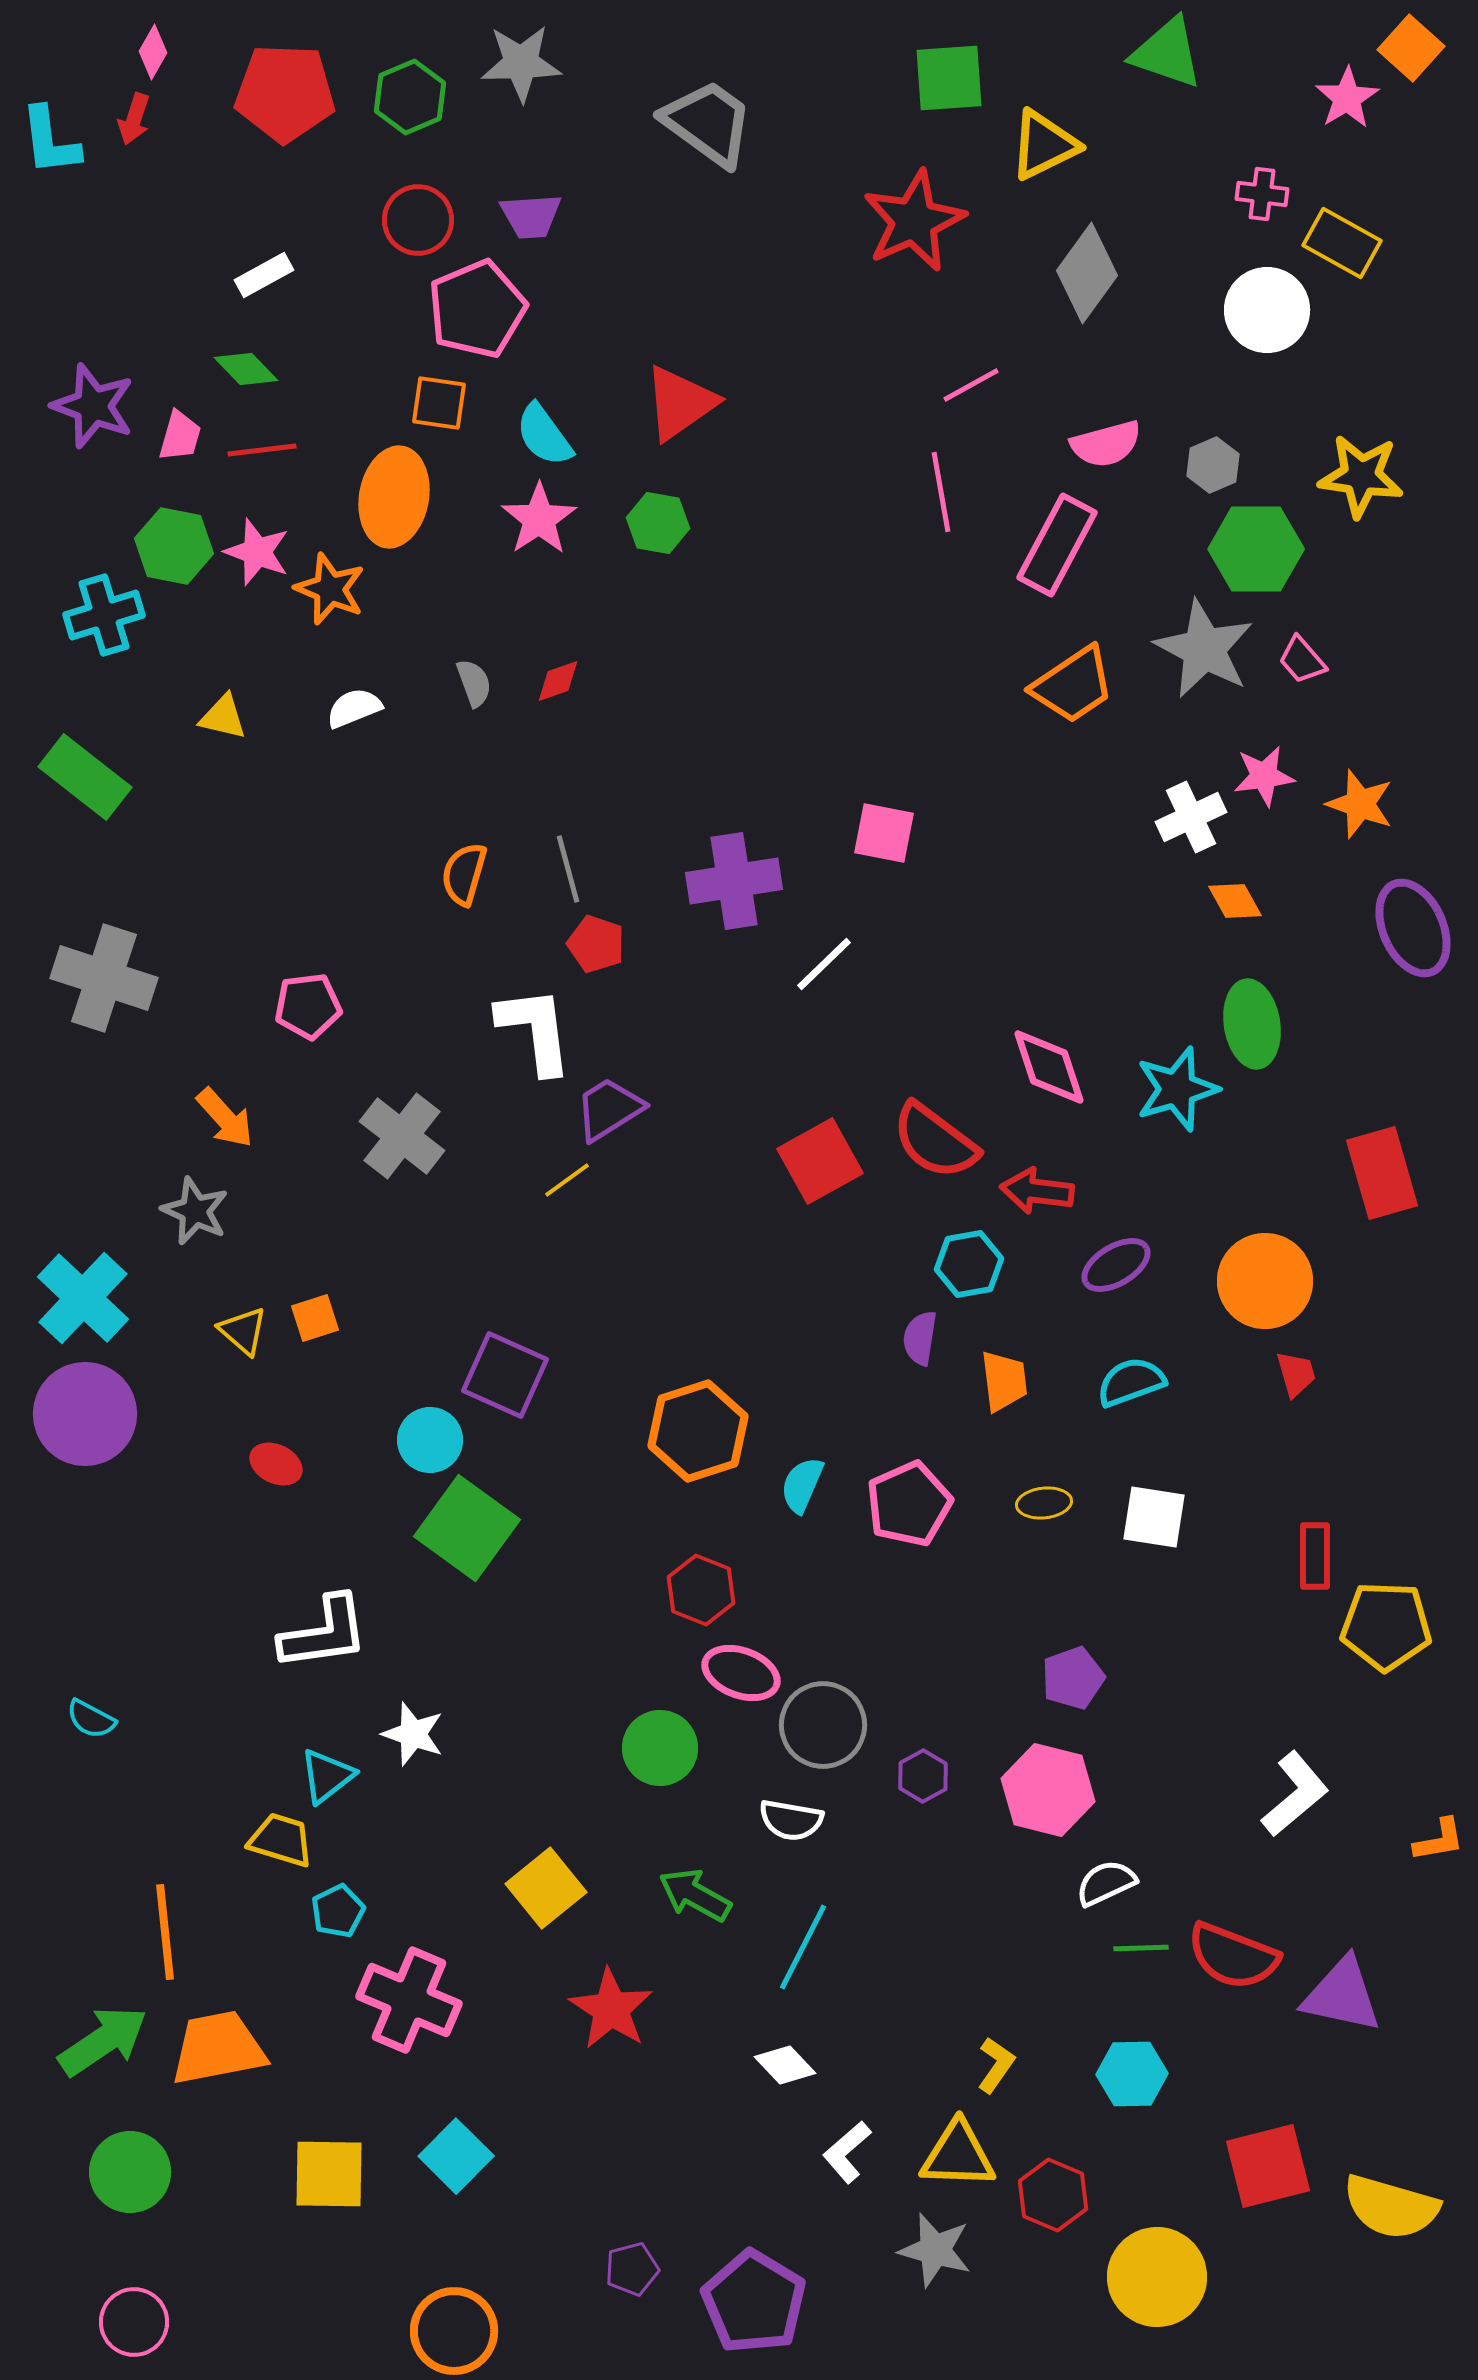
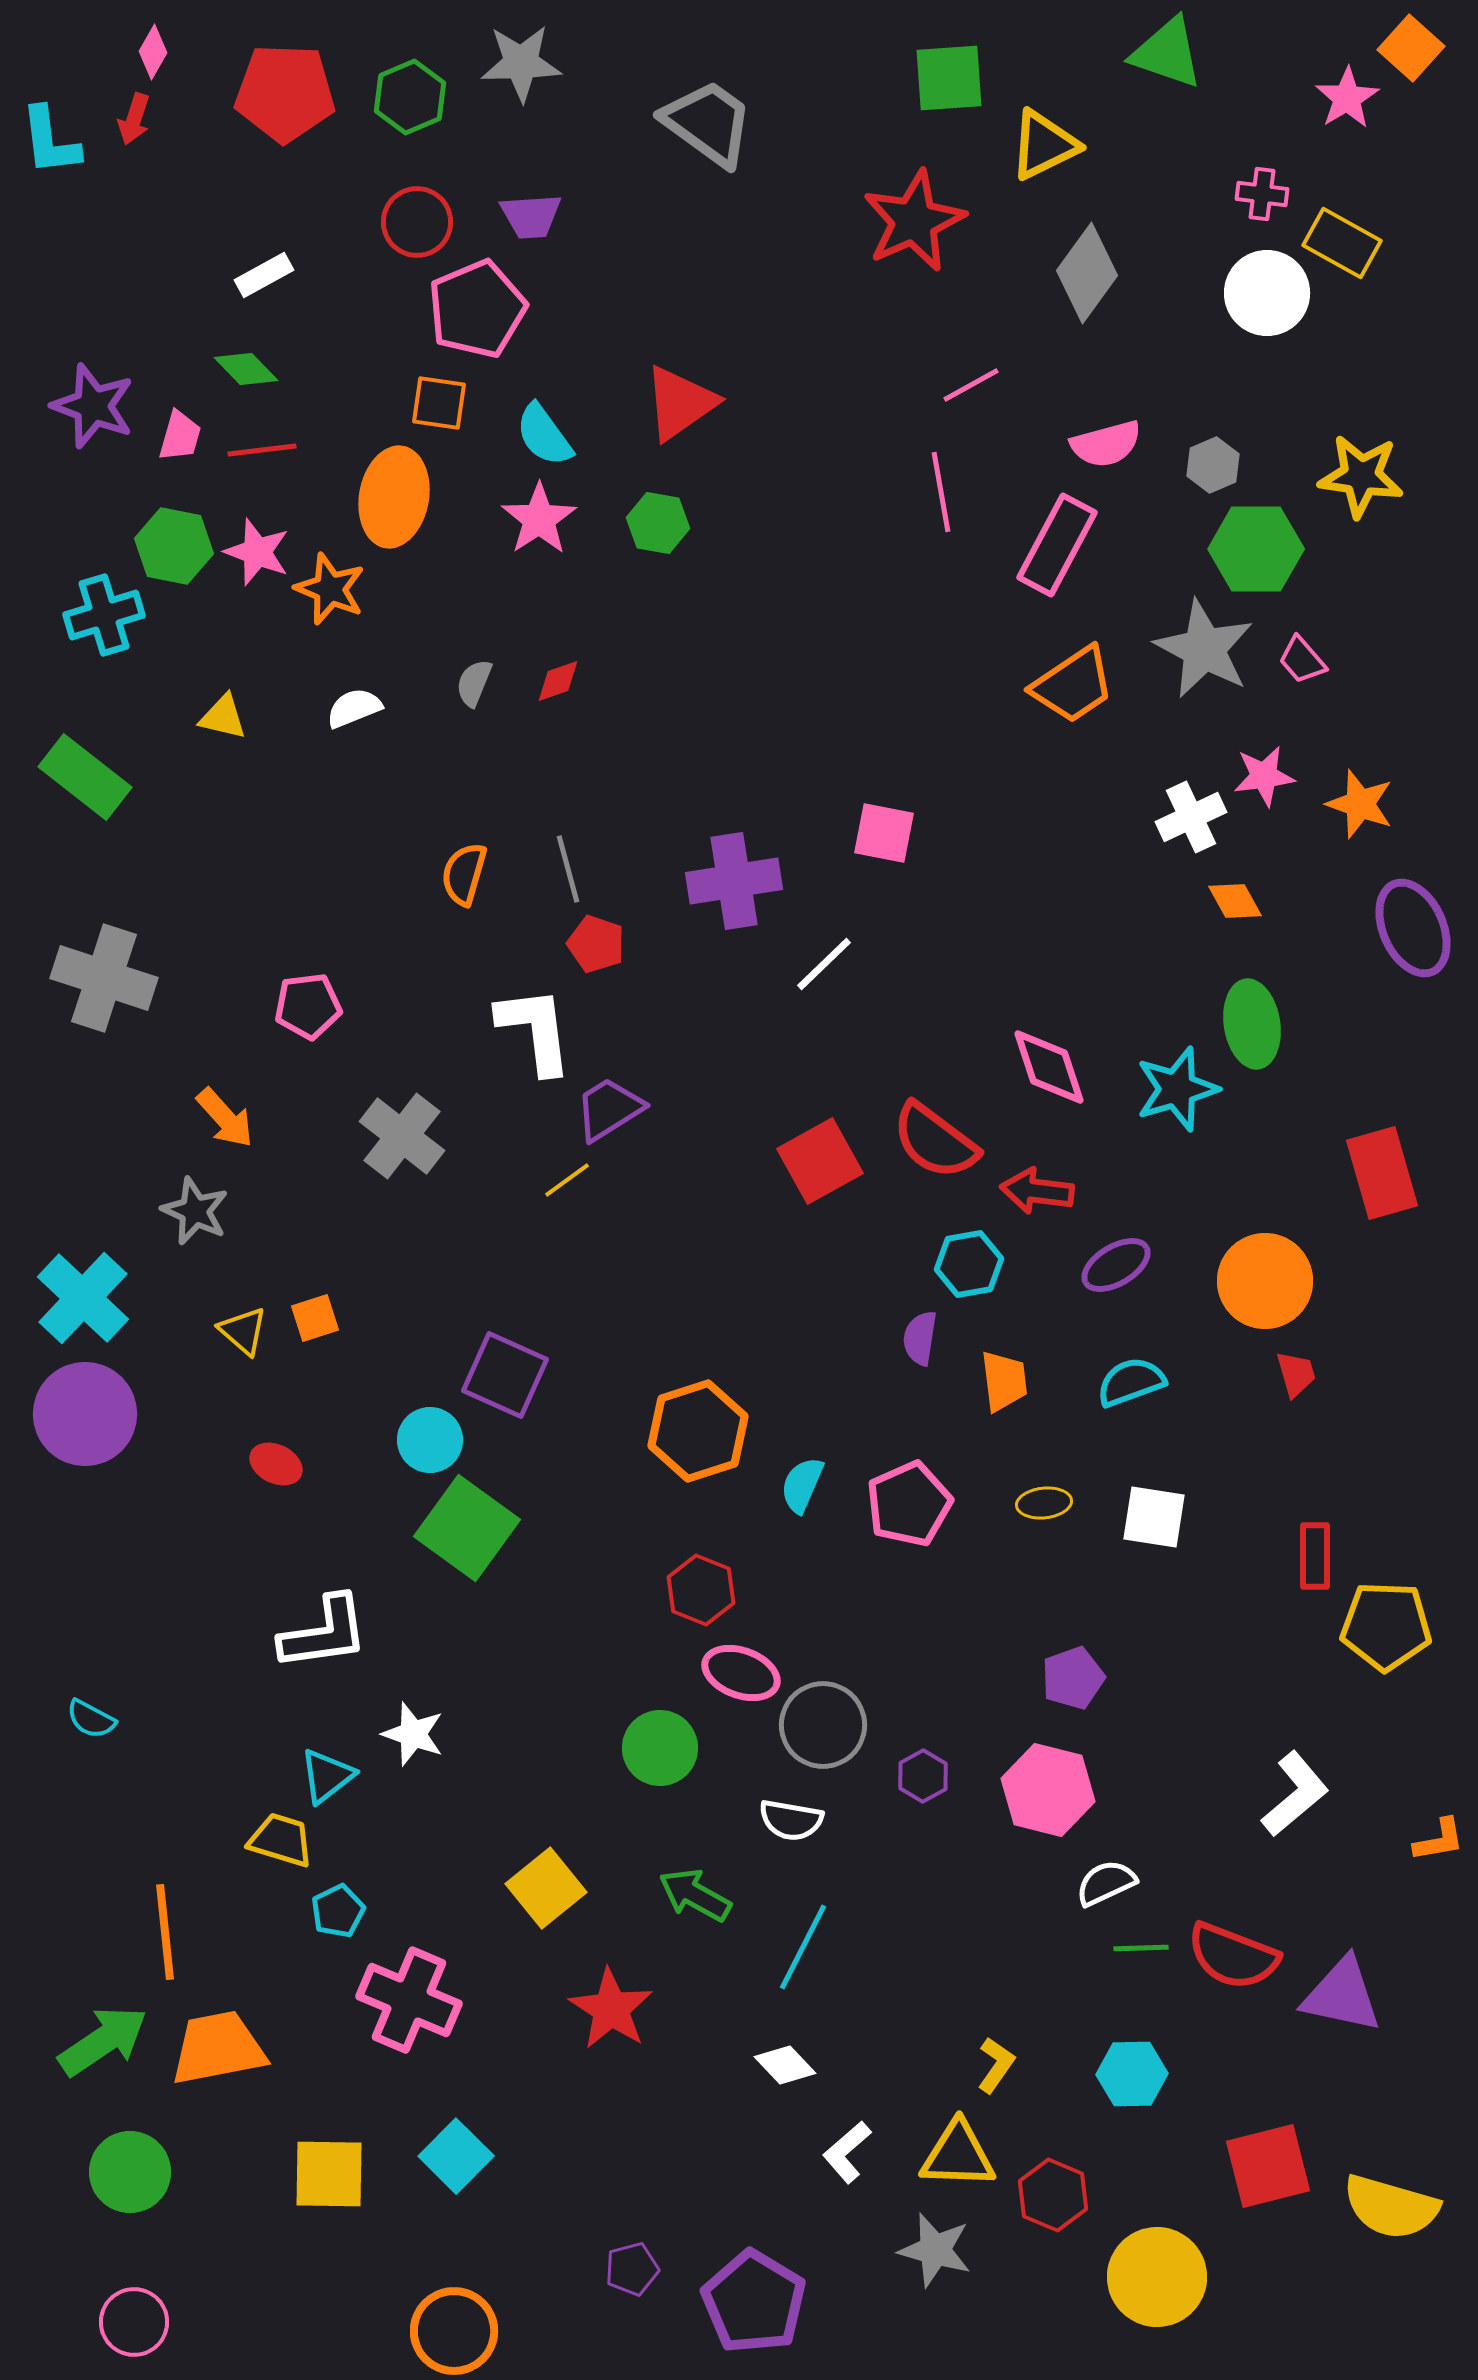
red circle at (418, 220): moved 1 px left, 2 px down
white circle at (1267, 310): moved 17 px up
gray semicircle at (474, 683): rotated 138 degrees counterclockwise
